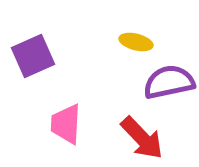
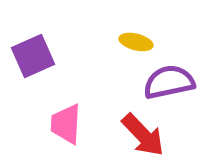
red arrow: moved 1 px right, 3 px up
